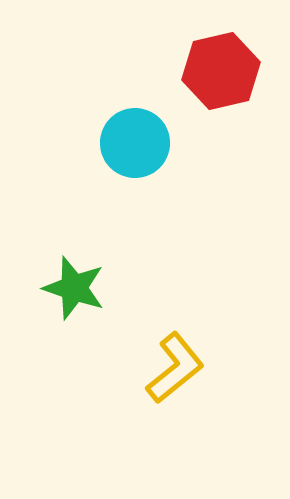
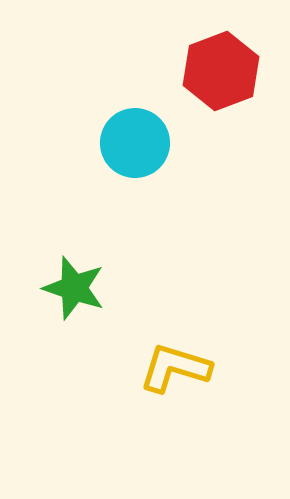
red hexagon: rotated 8 degrees counterclockwise
yellow L-shape: rotated 124 degrees counterclockwise
